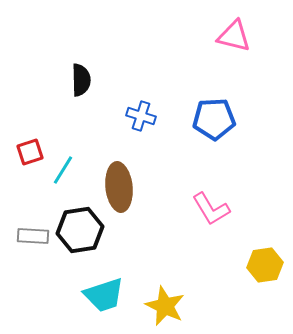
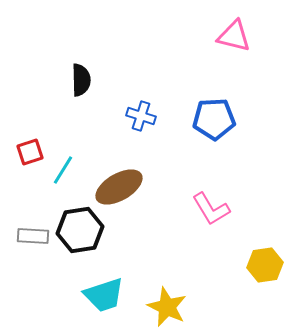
brown ellipse: rotated 66 degrees clockwise
yellow star: moved 2 px right, 1 px down
